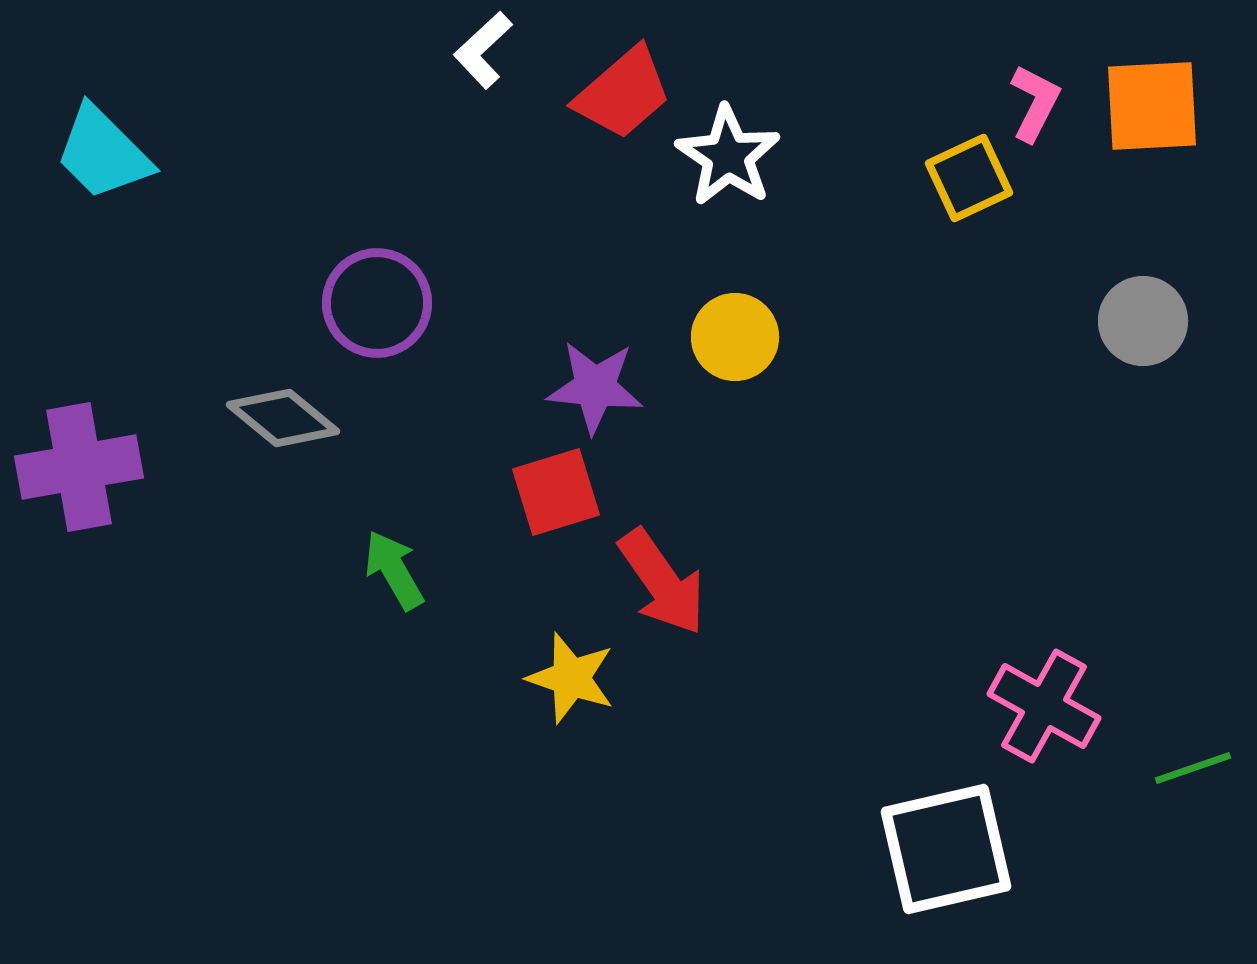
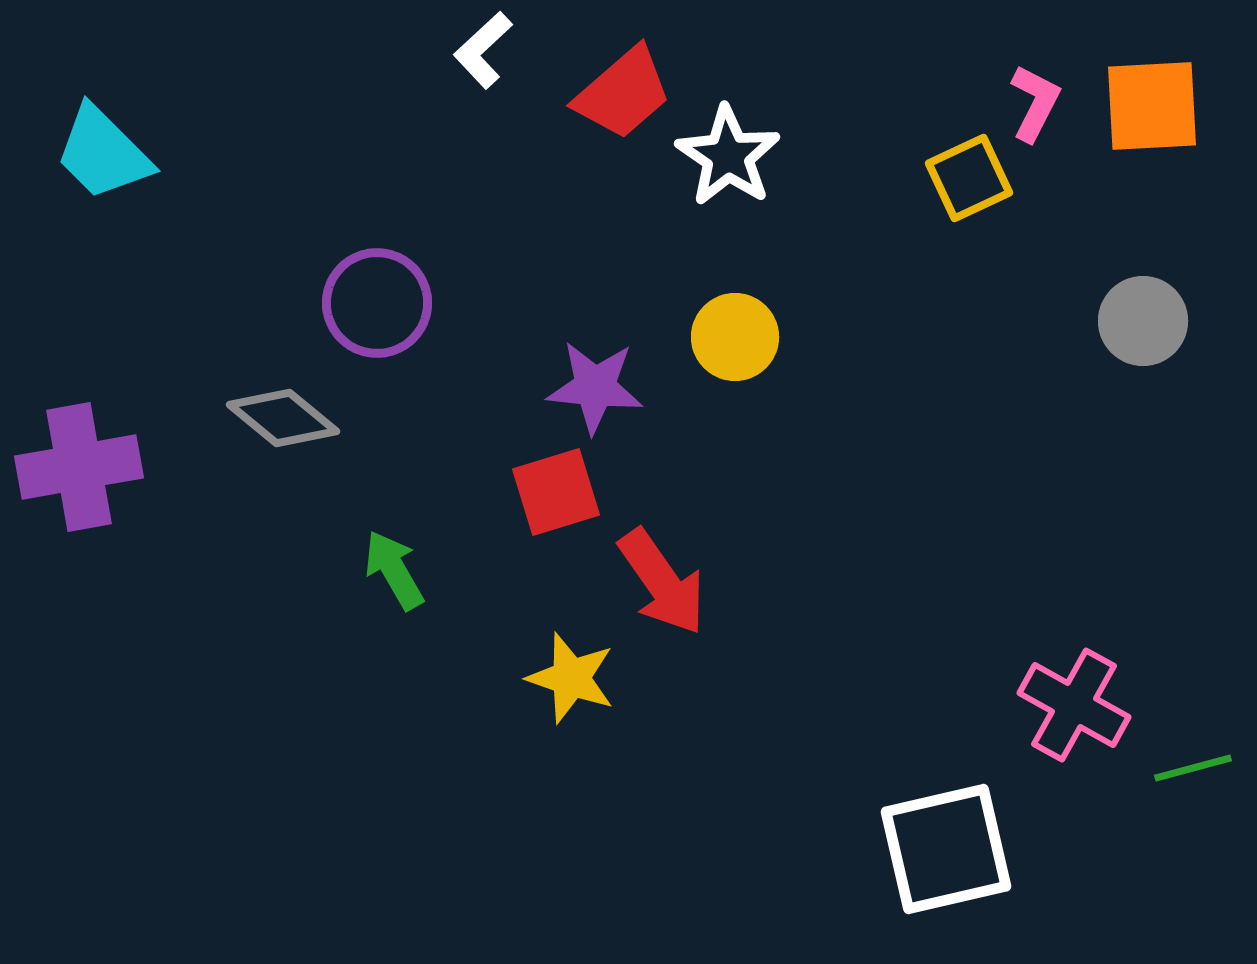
pink cross: moved 30 px right, 1 px up
green line: rotated 4 degrees clockwise
